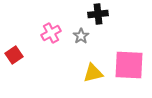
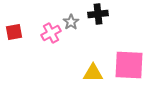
gray star: moved 10 px left, 14 px up
red square: moved 23 px up; rotated 24 degrees clockwise
yellow triangle: rotated 15 degrees clockwise
